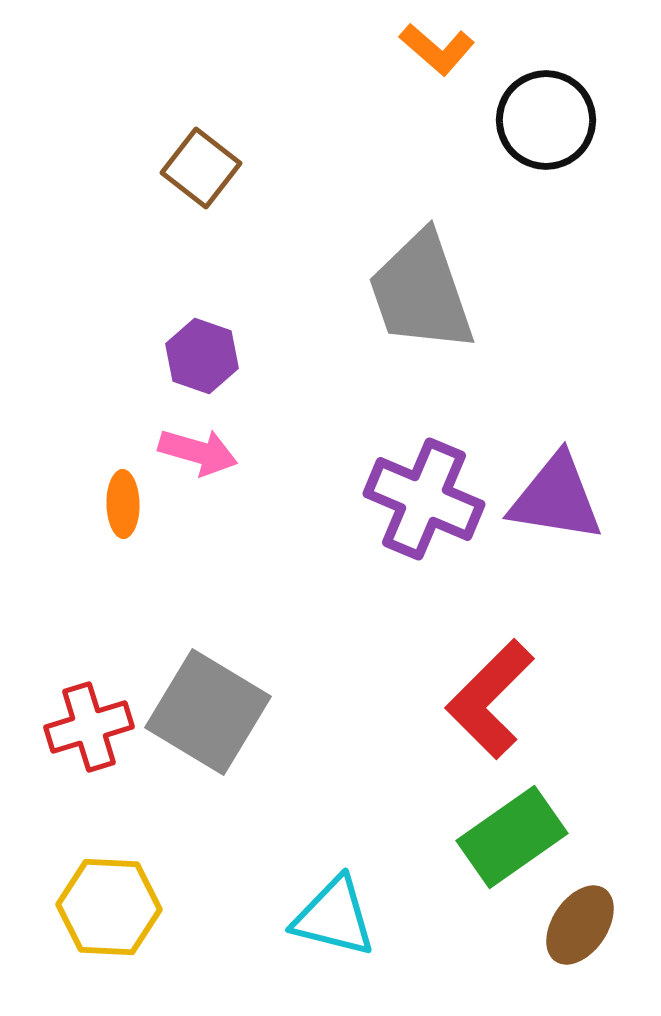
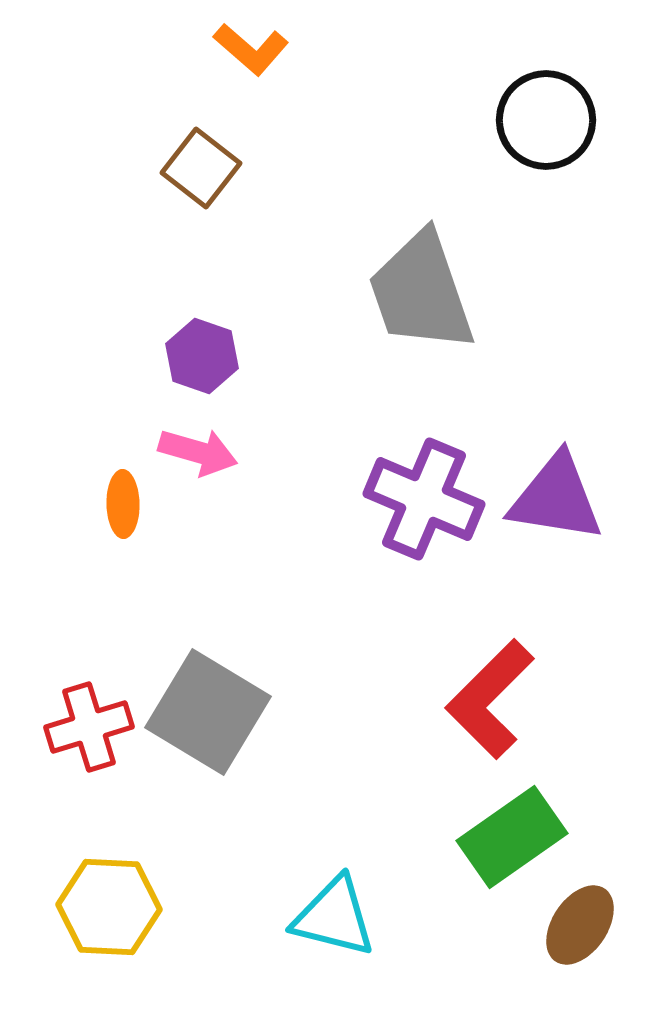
orange L-shape: moved 186 px left
